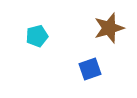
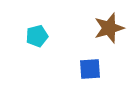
blue square: rotated 15 degrees clockwise
